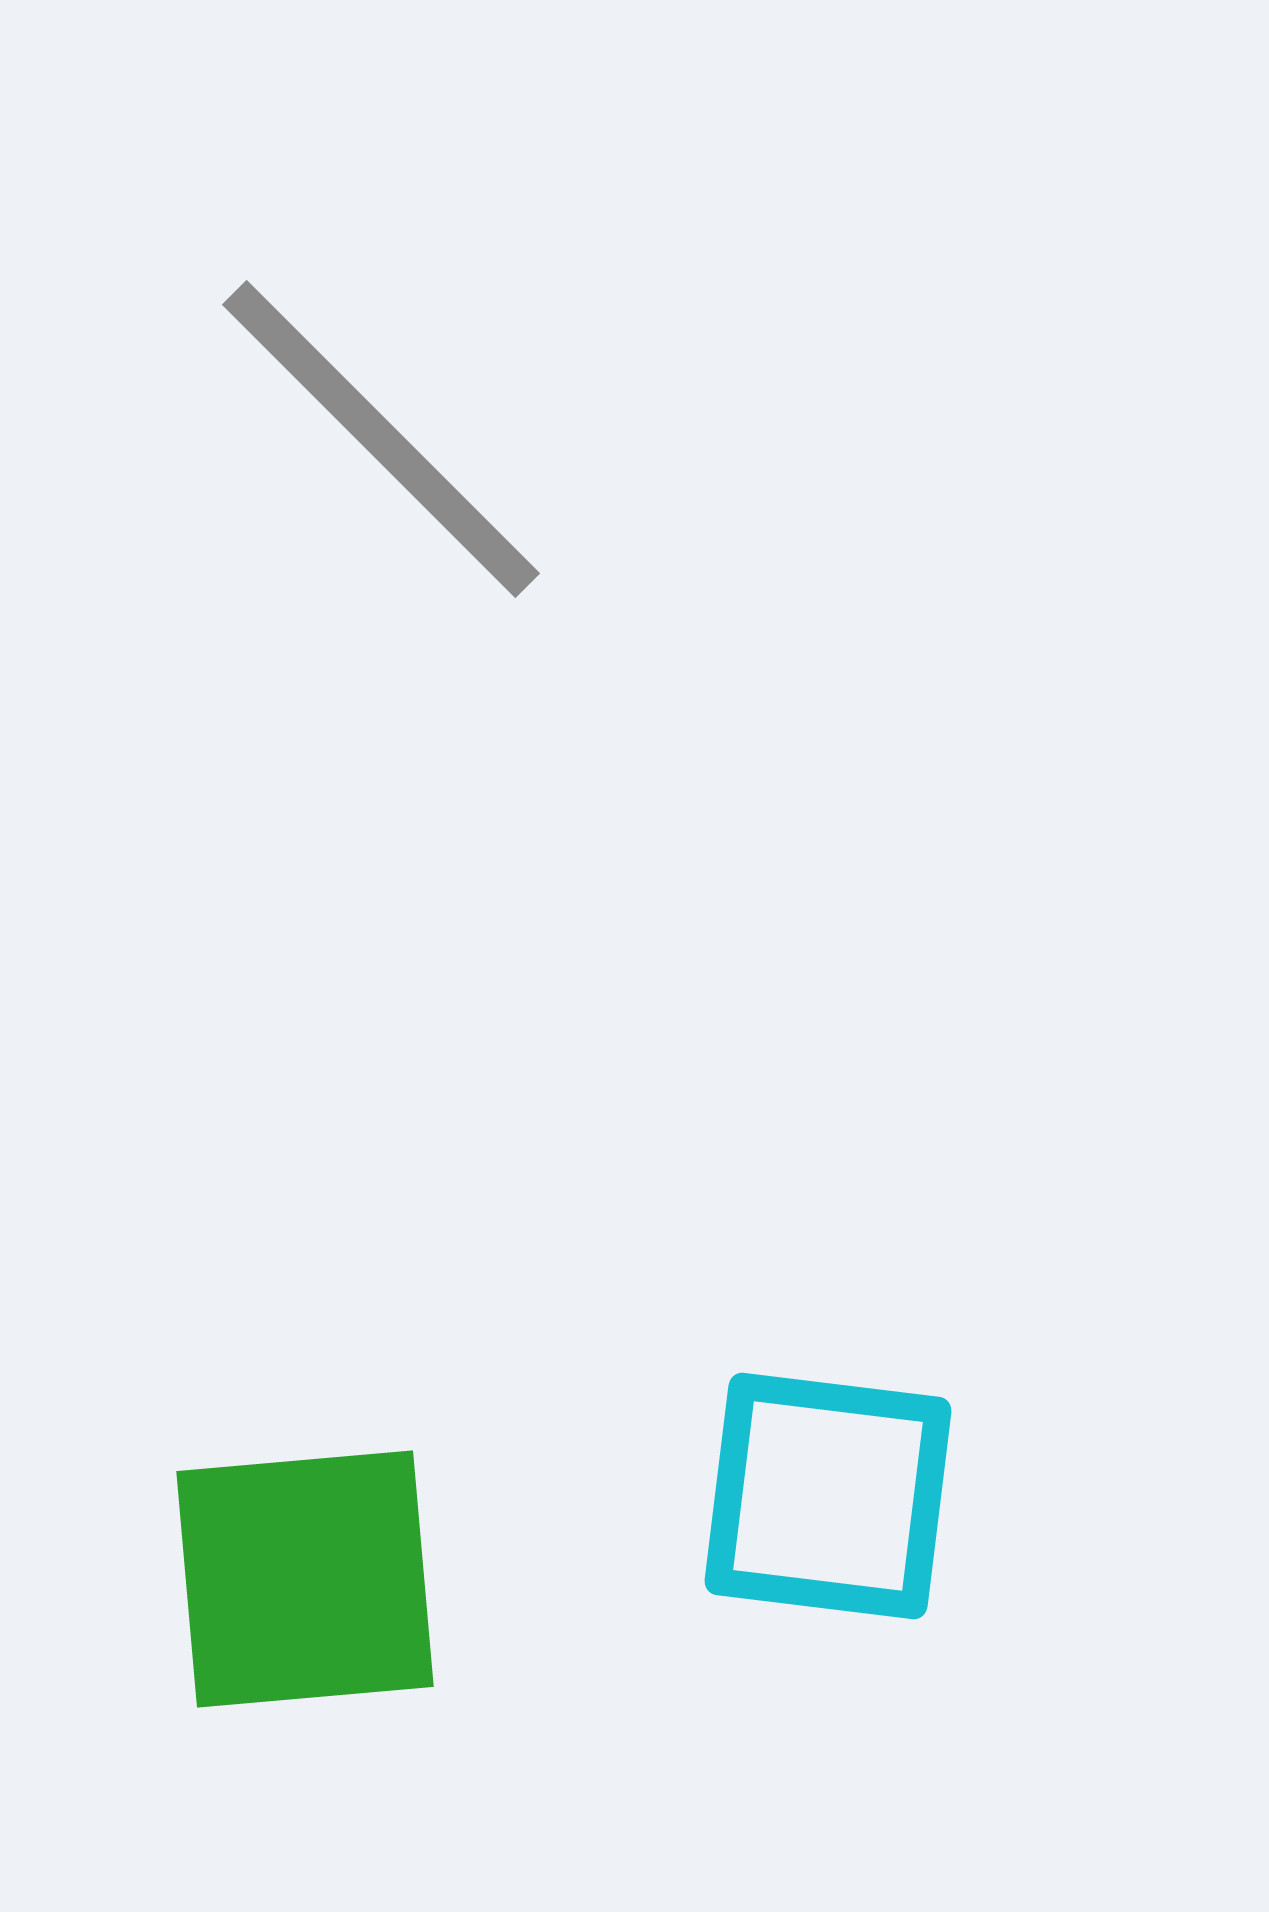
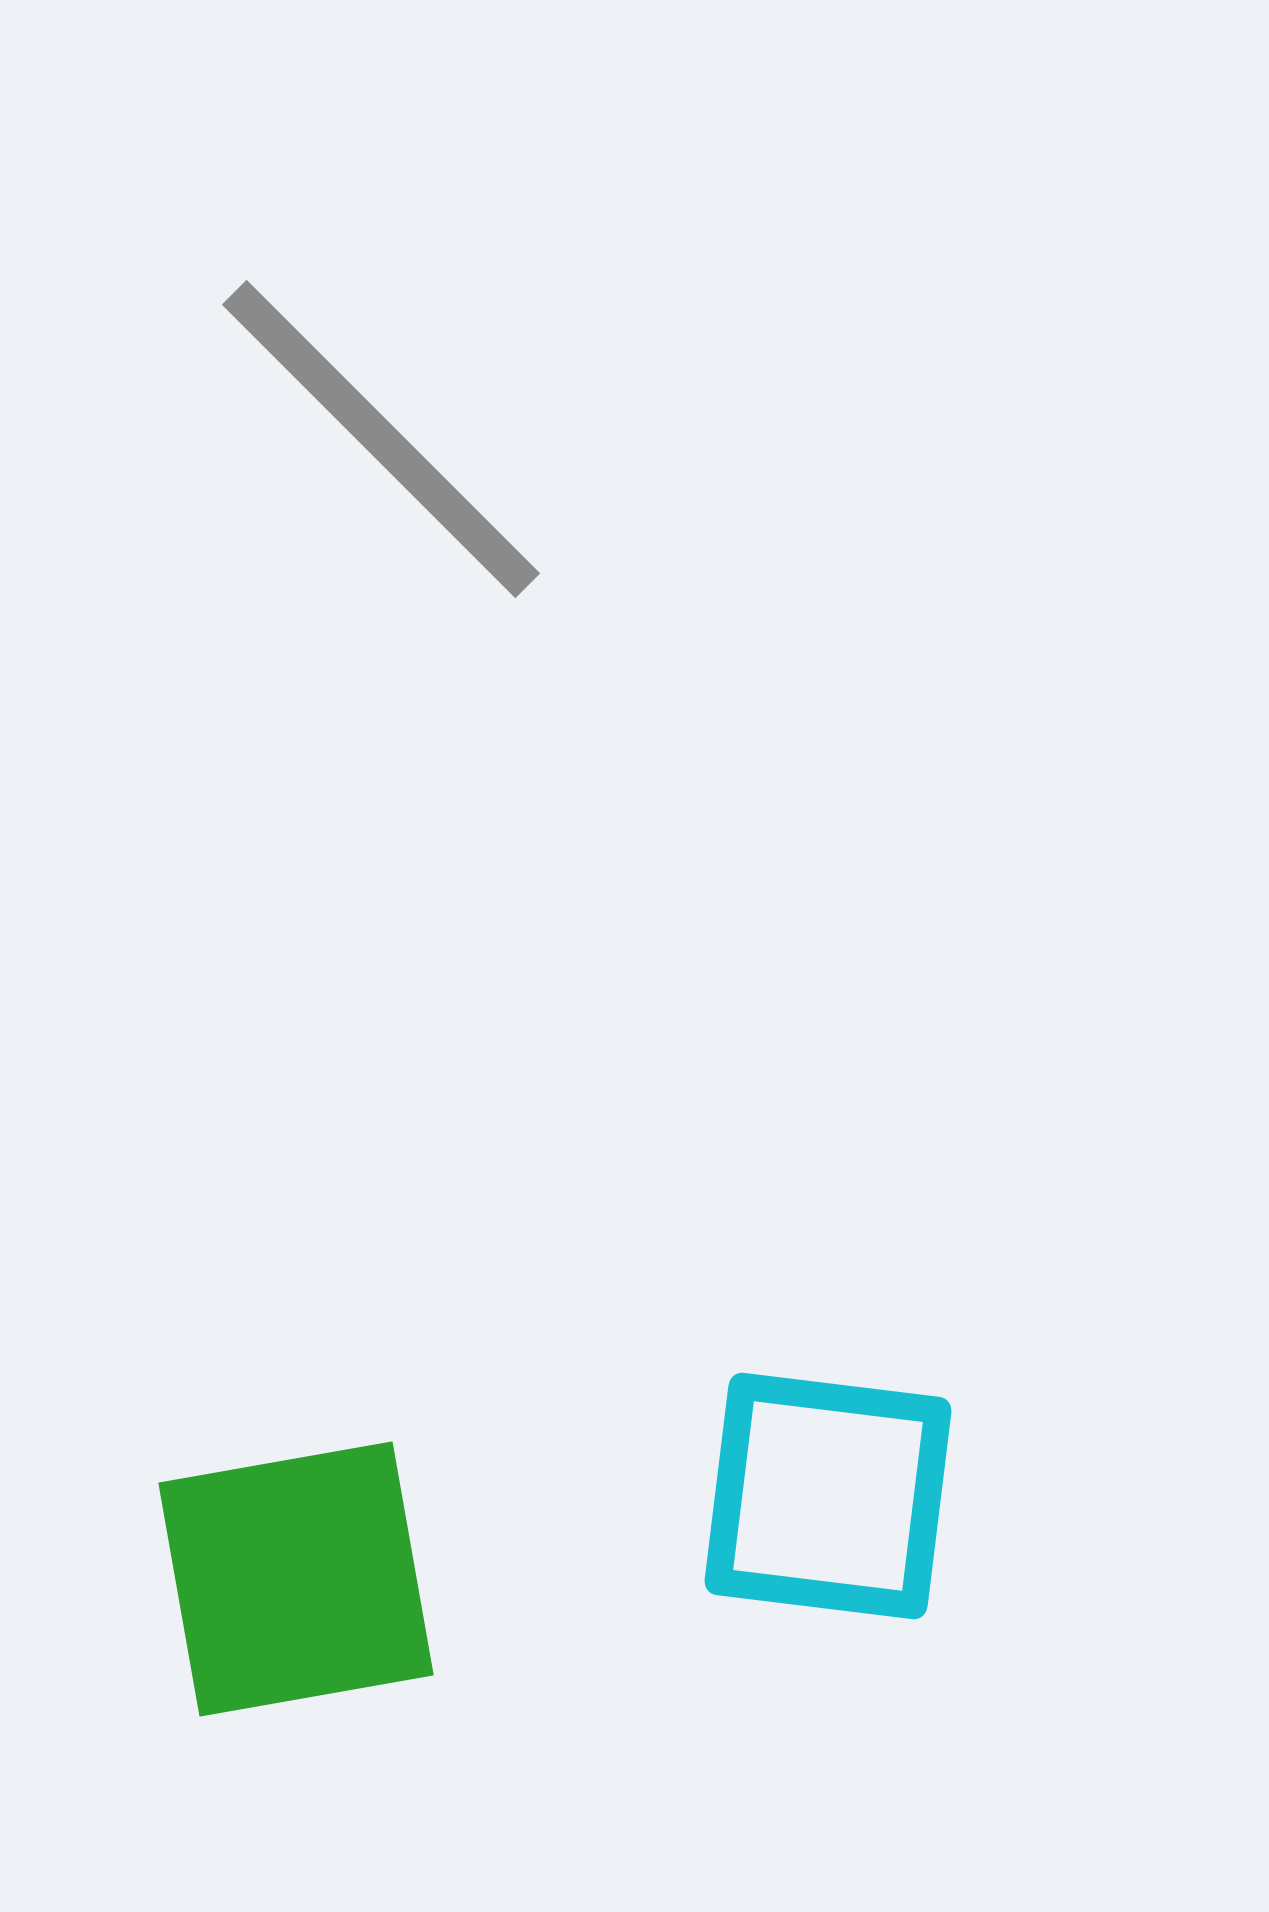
green square: moved 9 px left; rotated 5 degrees counterclockwise
